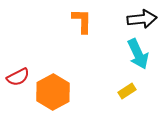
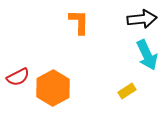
orange L-shape: moved 3 px left, 1 px down
cyan arrow: moved 9 px right, 1 px down
orange hexagon: moved 4 px up
